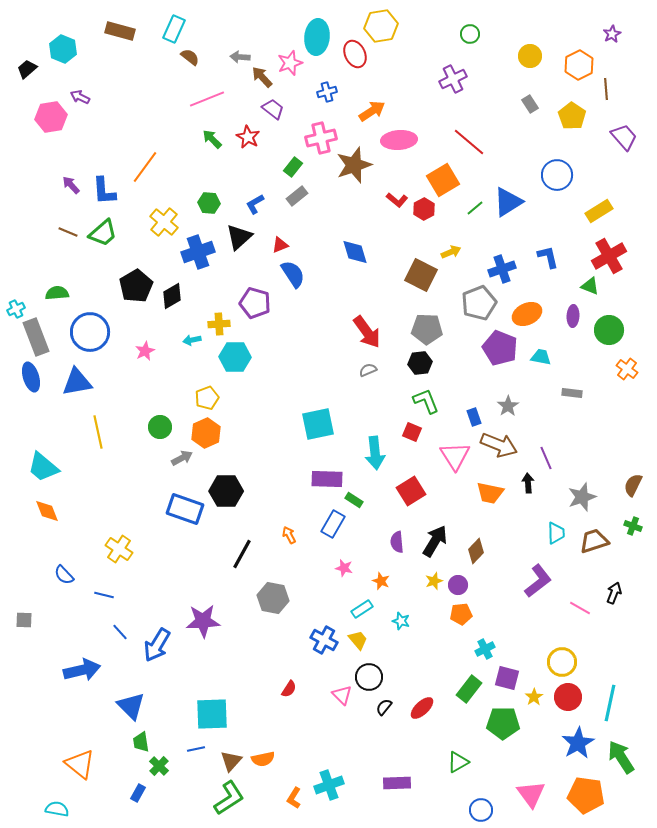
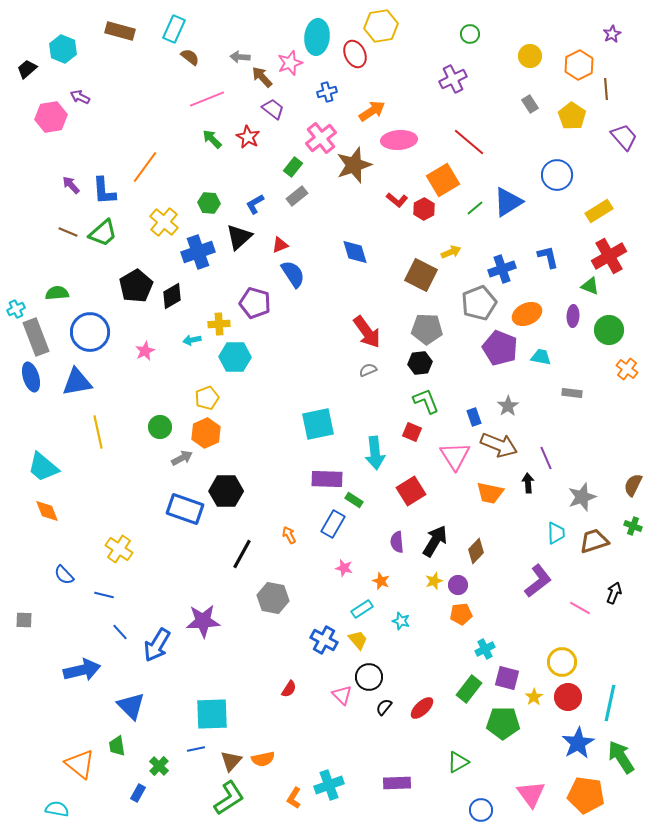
pink cross at (321, 138): rotated 24 degrees counterclockwise
green trapezoid at (141, 742): moved 24 px left, 4 px down
